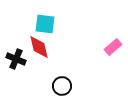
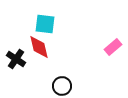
black cross: rotated 12 degrees clockwise
